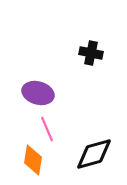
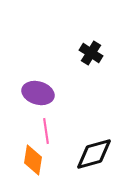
black cross: rotated 20 degrees clockwise
pink line: moved 1 px left, 2 px down; rotated 15 degrees clockwise
